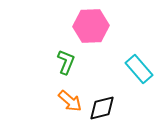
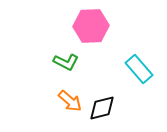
green L-shape: rotated 95 degrees clockwise
